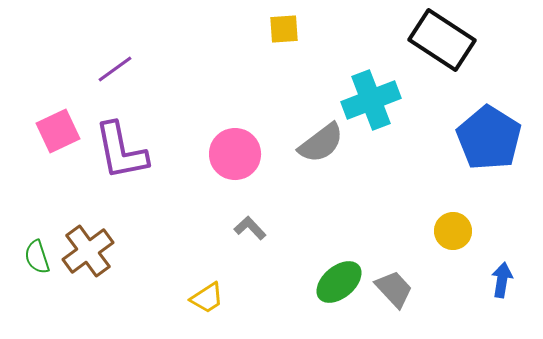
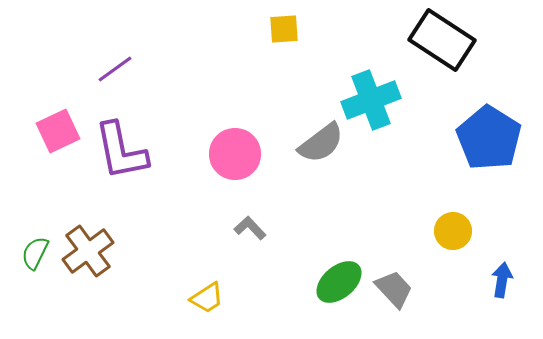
green semicircle: moved 2 px left, 4 px up; rotated 44 degrees clockwise
